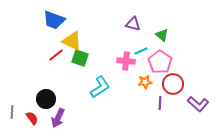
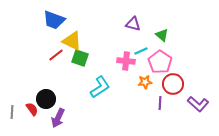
red semicircle: moved 9 px up
